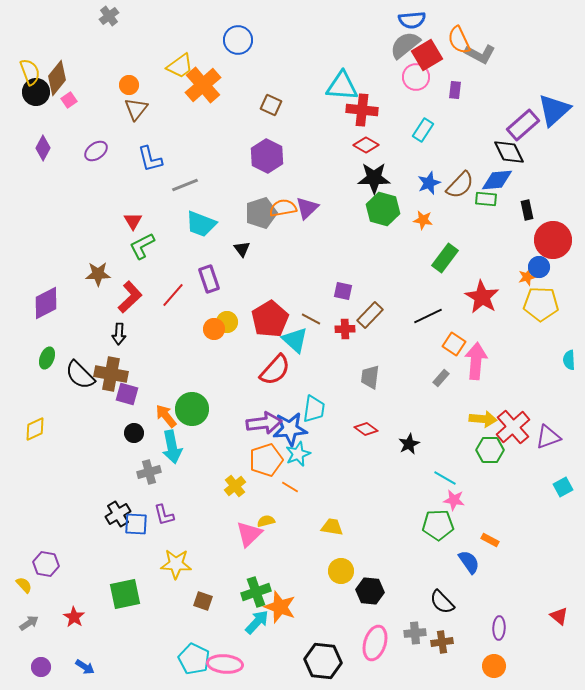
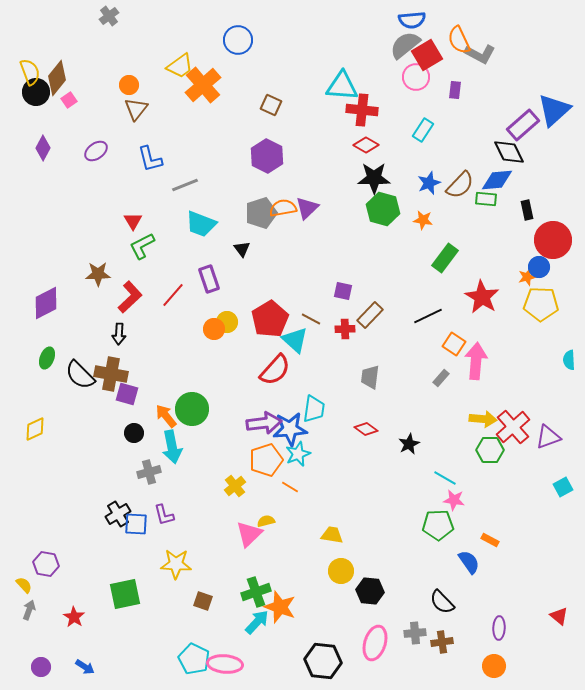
yellow trapezoid at (332, 527): moved 8 px down
gray arrow at (29, 623): moved 13 px up; rotated 36 degrees counterclockwise
